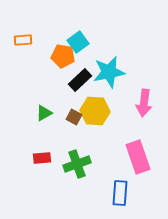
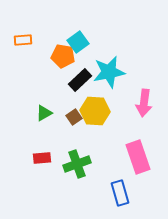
brown square: rotated 28 degrees clockwise
blue rectangle: rotated 20 degrees counterclockwise
